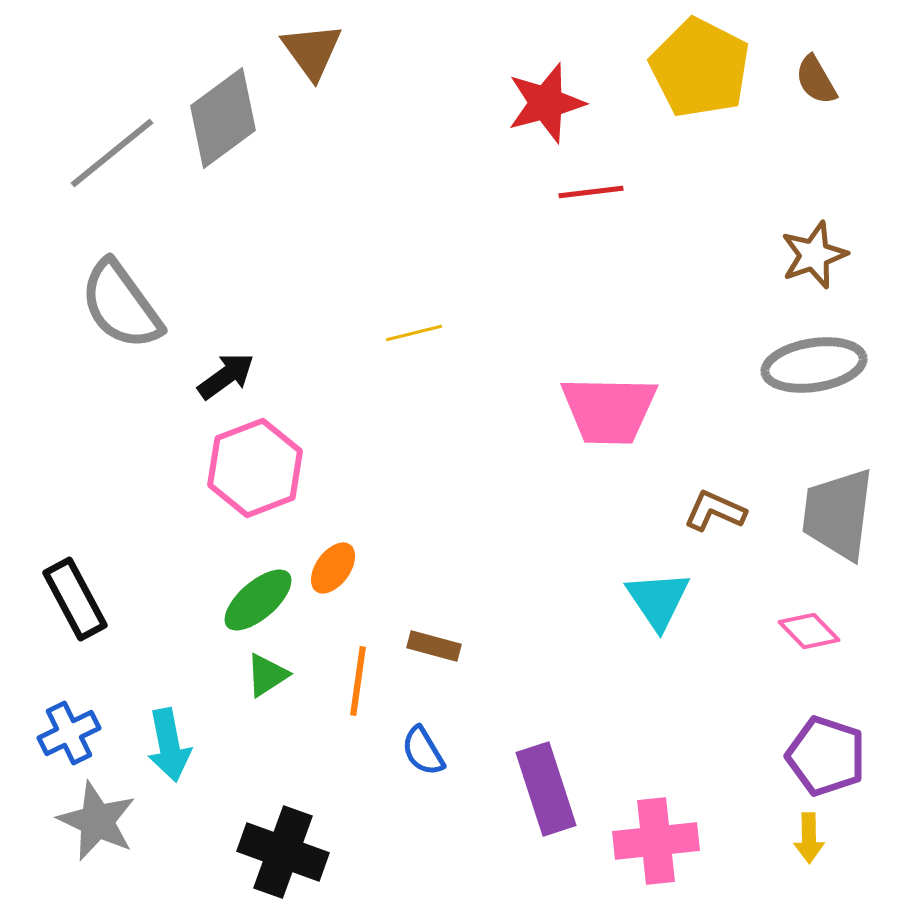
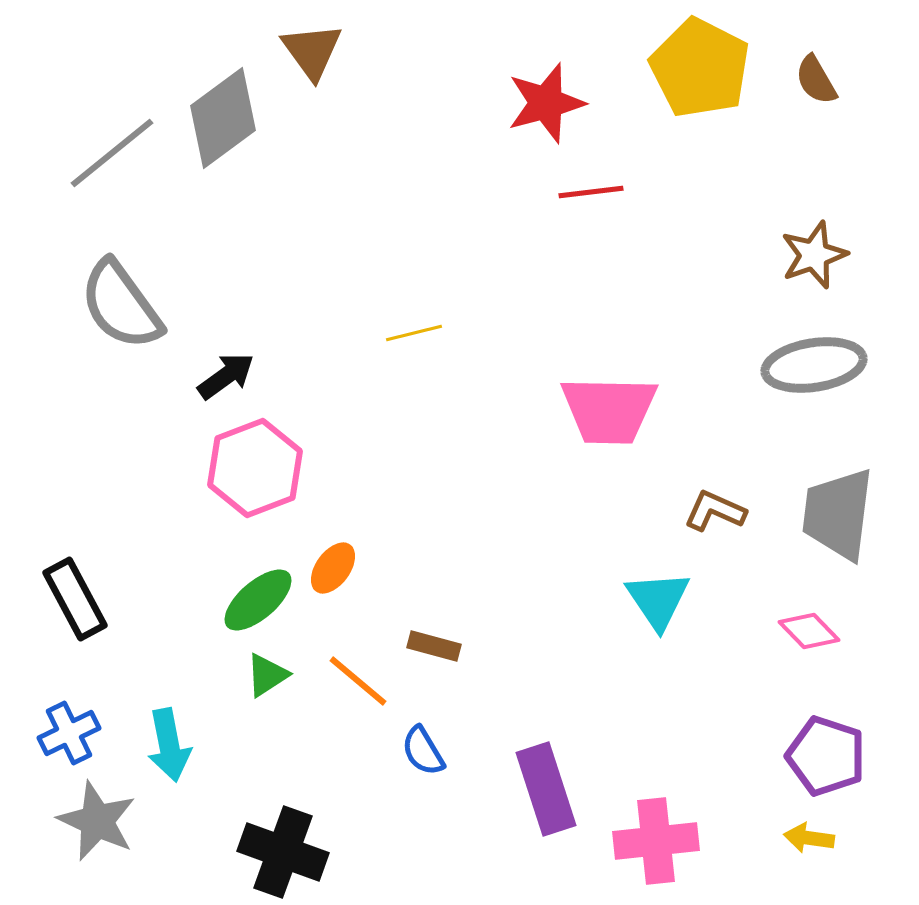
orange line: rotated 58 degrees counterclockwise
yellow arrow: rotated 99 degrees clockwise
